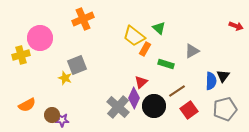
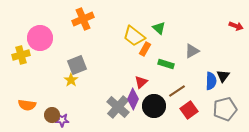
yellow star: moved 6 px right, 2 px down; rotated 16 degrees clockwise
purple diamond: moved 1 px left, 1 px down
orange semicircle: rotated 36 degrees clockwise
